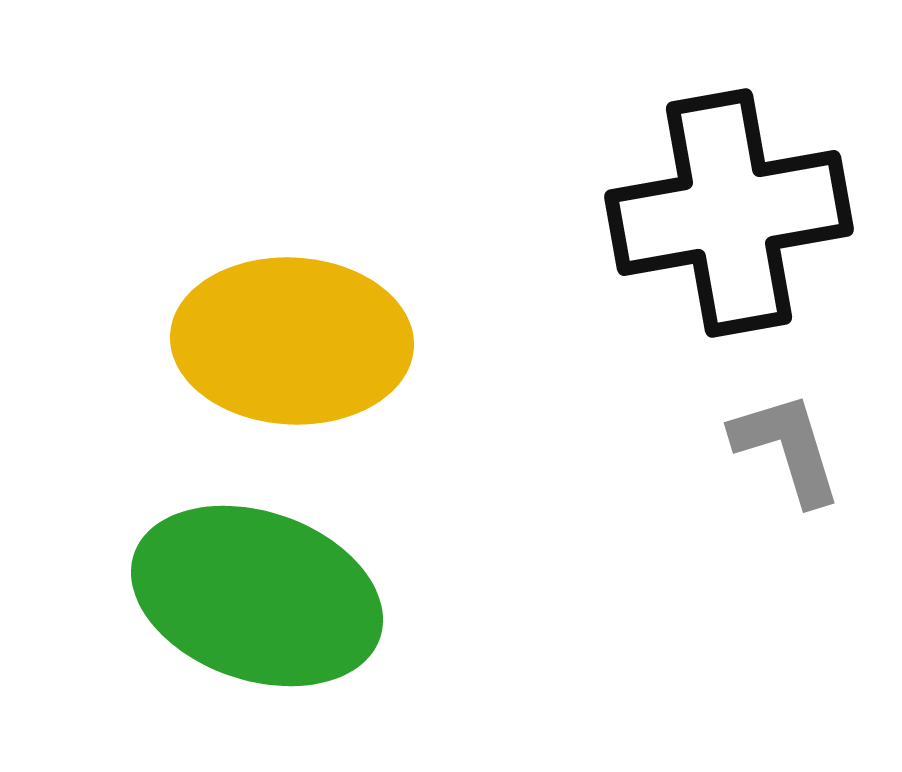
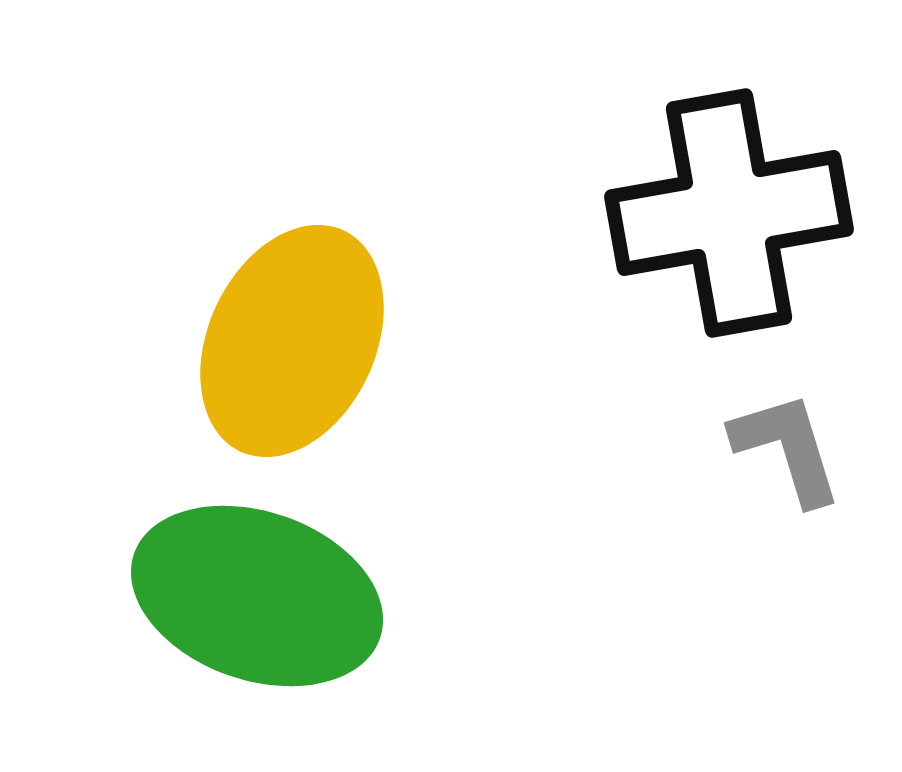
yellow ellipse: rotated 68 degrees counterclockwise
